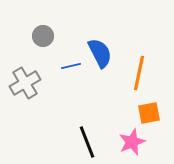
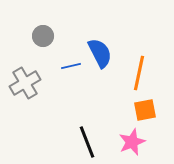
orange square: moved 4 px left, 3 px up
